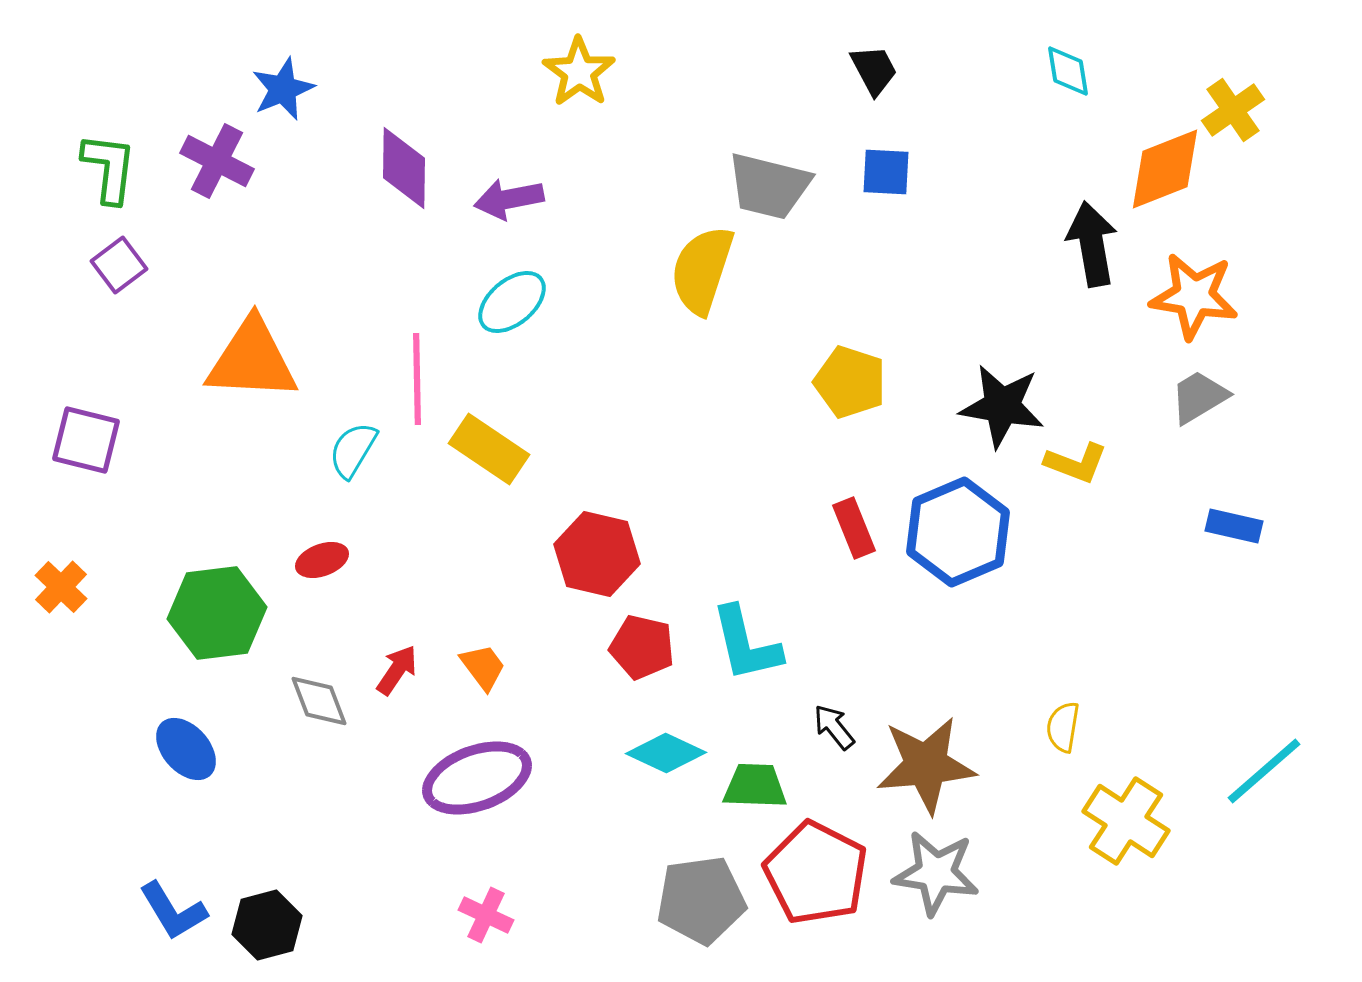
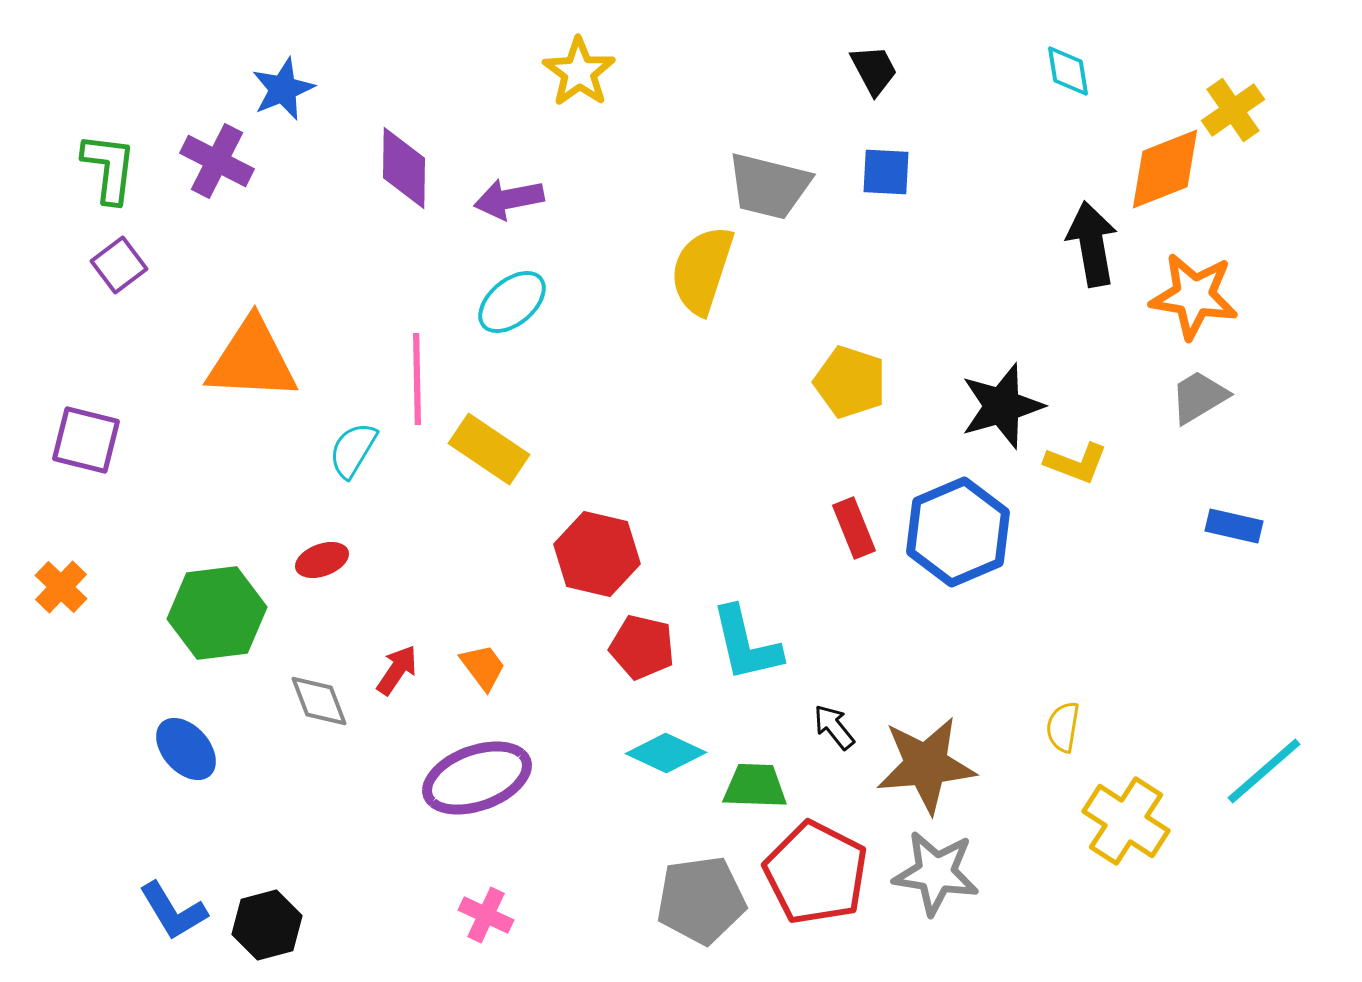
black star at (1002, 406): rotated 26 degrees counterclockwise
